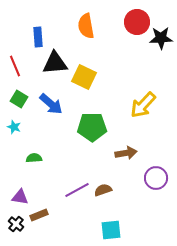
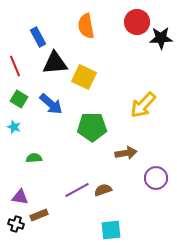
blue rectangle: rotated 24 degrees counterclockwise
black cross: rotated 21 degrees counterclockwise
